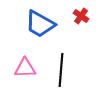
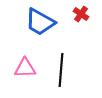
red cross: moved 2 px up
blue trapezoid: moved 2 px up
